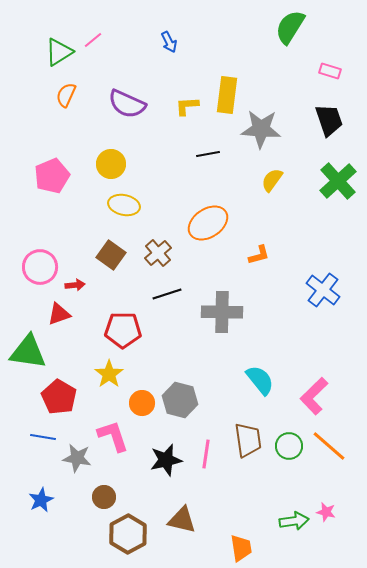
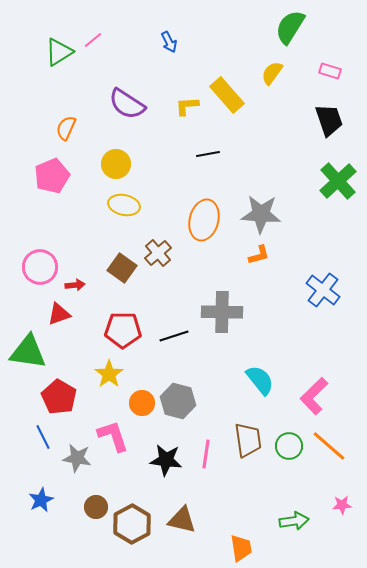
orange semicircle at (66, 95): moved 33 px down
yellow rectangle at (227, 95): rotated 48 degrees counterclockwise
purple semicircle at (127, 104): rotated 9 degrees clockwise
gray star at (261, 129): moved 85 px down
yellow circle at (111, 164): moved 5 px right
yellow semicircle at (272, 180): moved 107 px up
orange ellipse at (208, 223): moved 4 px left, 3 px up; rotated 42 degrees counterclockwise
brown square at (111, 255): moved 11 px right, 13 px down
black line at (167, 294): moved 7 px right, 42 px down
gray hexagon at (180, 400): moved 2 px left, 1 px down
blue line at (43, 437): rotated 55 degrees clockwise
black star at (166, 460): rotated 20 degrees clockwise
brown circle at (104, 497): moved 8 px left, 10 px down
pink star at (326, 512): moved 16 px right, 7 px up; rotated 18 degrees counterclockwise
brown hexagon at (128, 534): moved 4 px right, 10 px up
